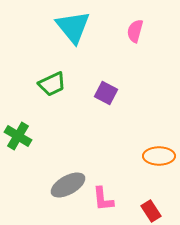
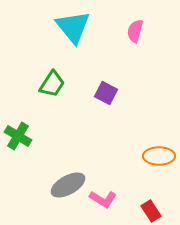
green trapezoid: rotated 32 degrees counterclockwise
pink L-shape: rotated 52 degrees counterclockwise
